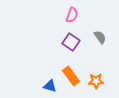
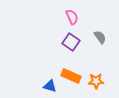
pink semicircle: moved 2 px down; rotated 42 degrees counterclockwise
orange rectangle: rotated 30 degrees counterclockwise
